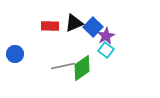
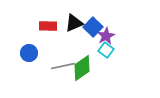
red rectangle: moved 2 px left
blue circle: moved 14 px right, 1 px up
